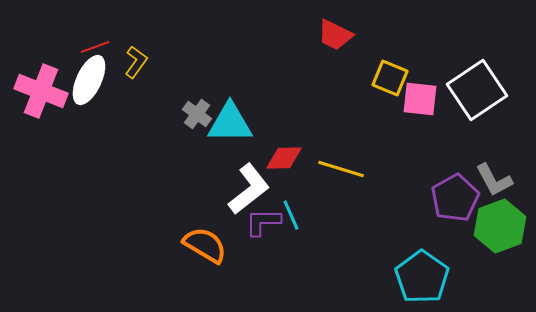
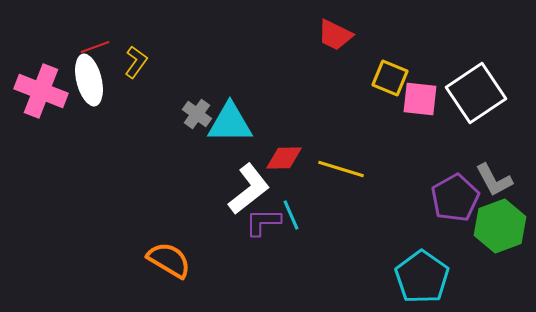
white ellipse: rotated 39 degrees counterclockwise
white square: moved 1 px left, 3 px down
orange semicircle: moved 36 px left, 15 px down
